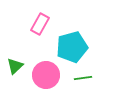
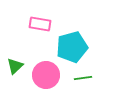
pink rectangle: rotated 70 degrees clockwise
